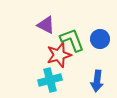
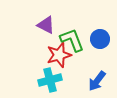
blue arrow: rotated 30 degrees clockwise
